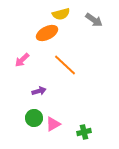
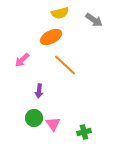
yellow semicircle: moved 1 px left, 1 px up
orange ellipse: moved 4 px right, 4 px down
purple arrow: rotated 112 degrees clockwise
pink triangle: rotated 35 degrees counterclockwise
